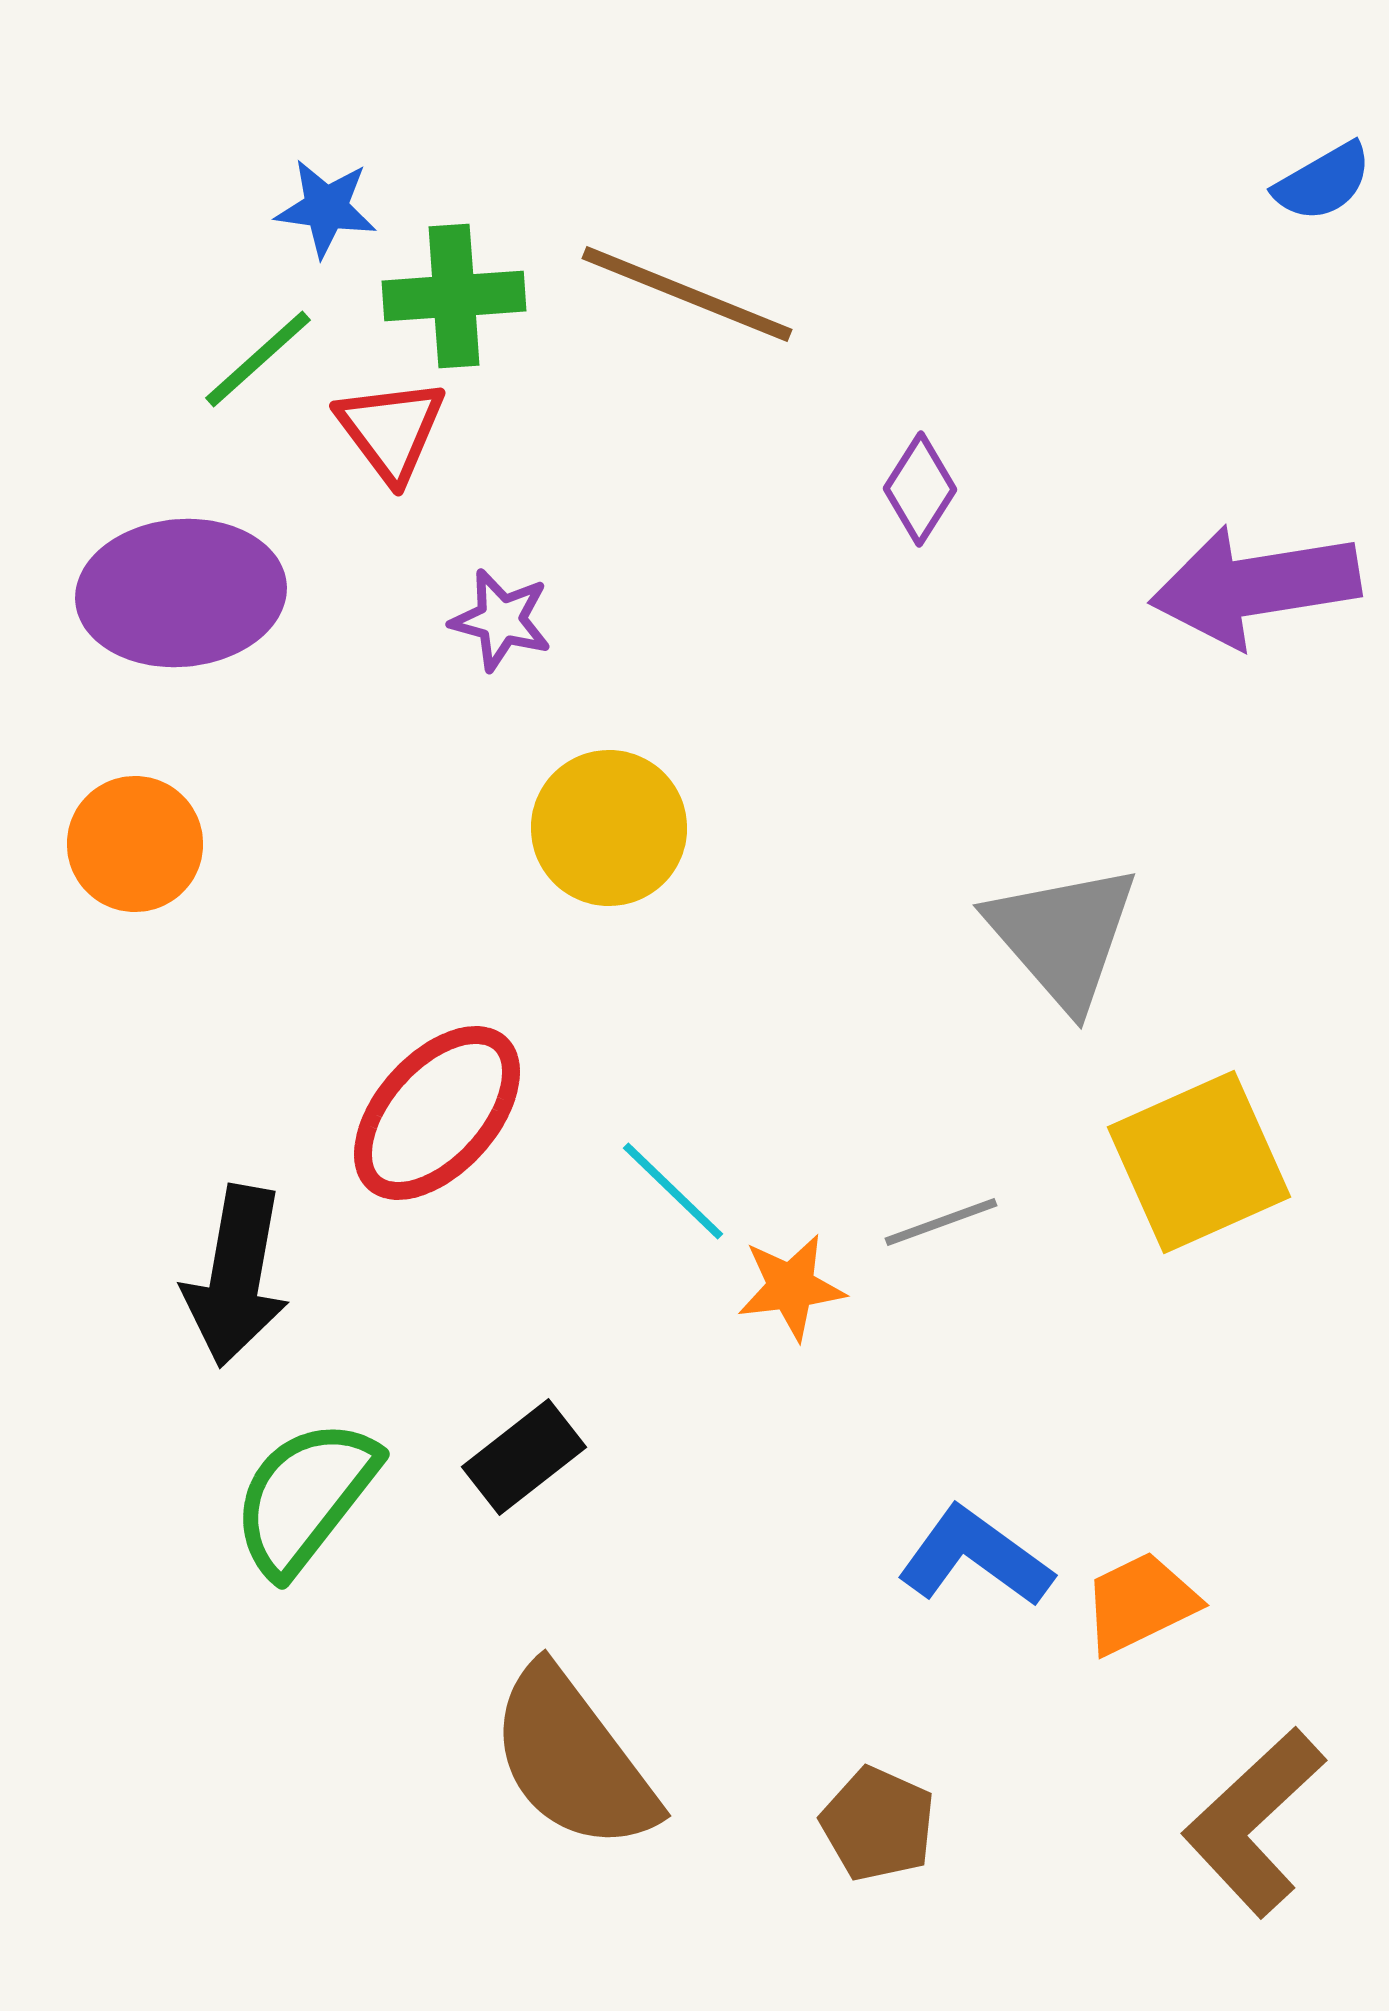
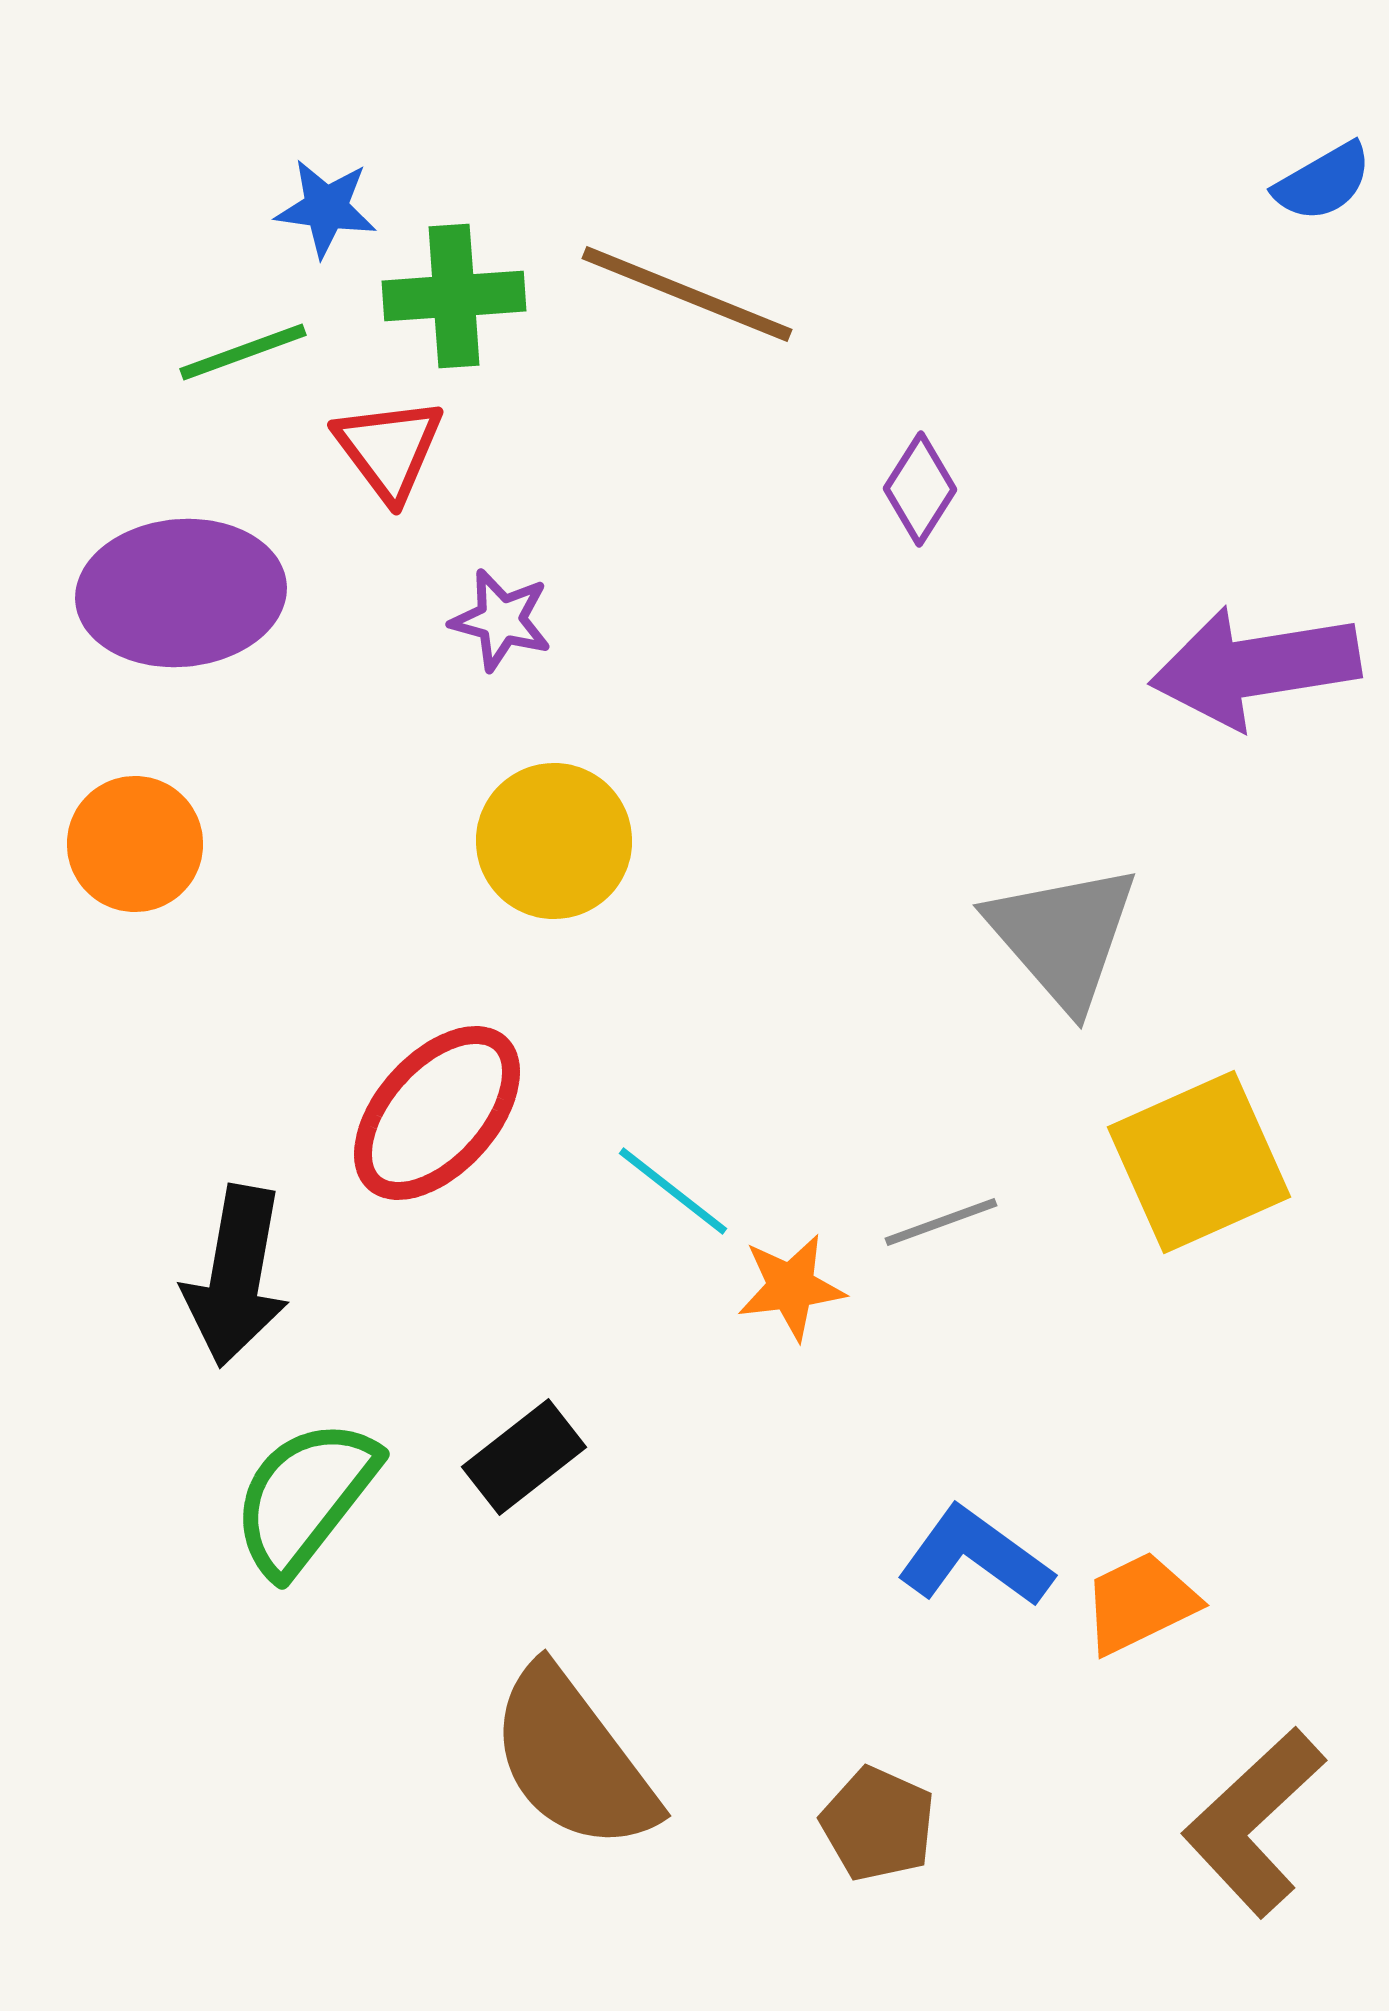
green line: moved 15 px left, 7 px up; rotated 22 degrees clockwise
red triangle: moved 2 px left, 19 px down
purple arrow: moved 81 px down
yellow circle: moved 55 px left, 13 px down
cyan line: rotated 6 degrees counterclockwise
